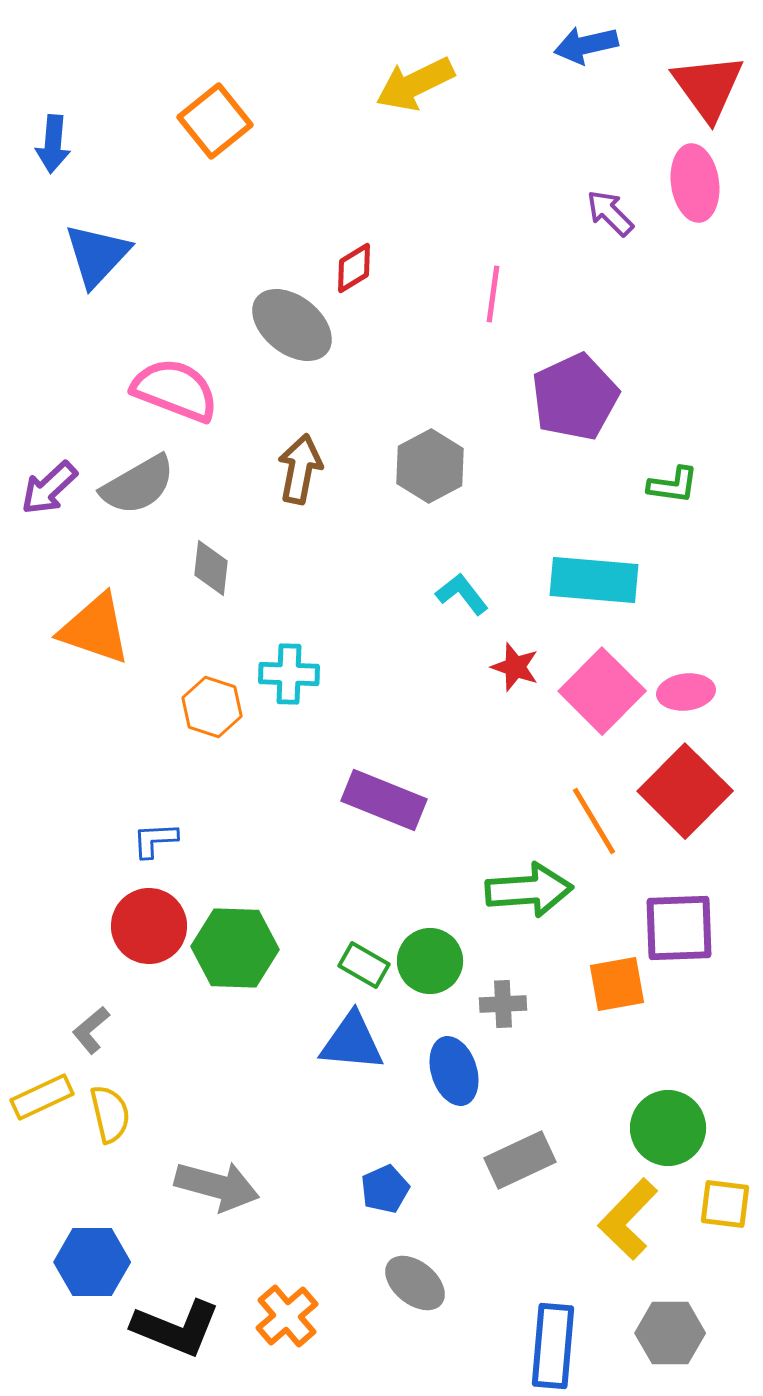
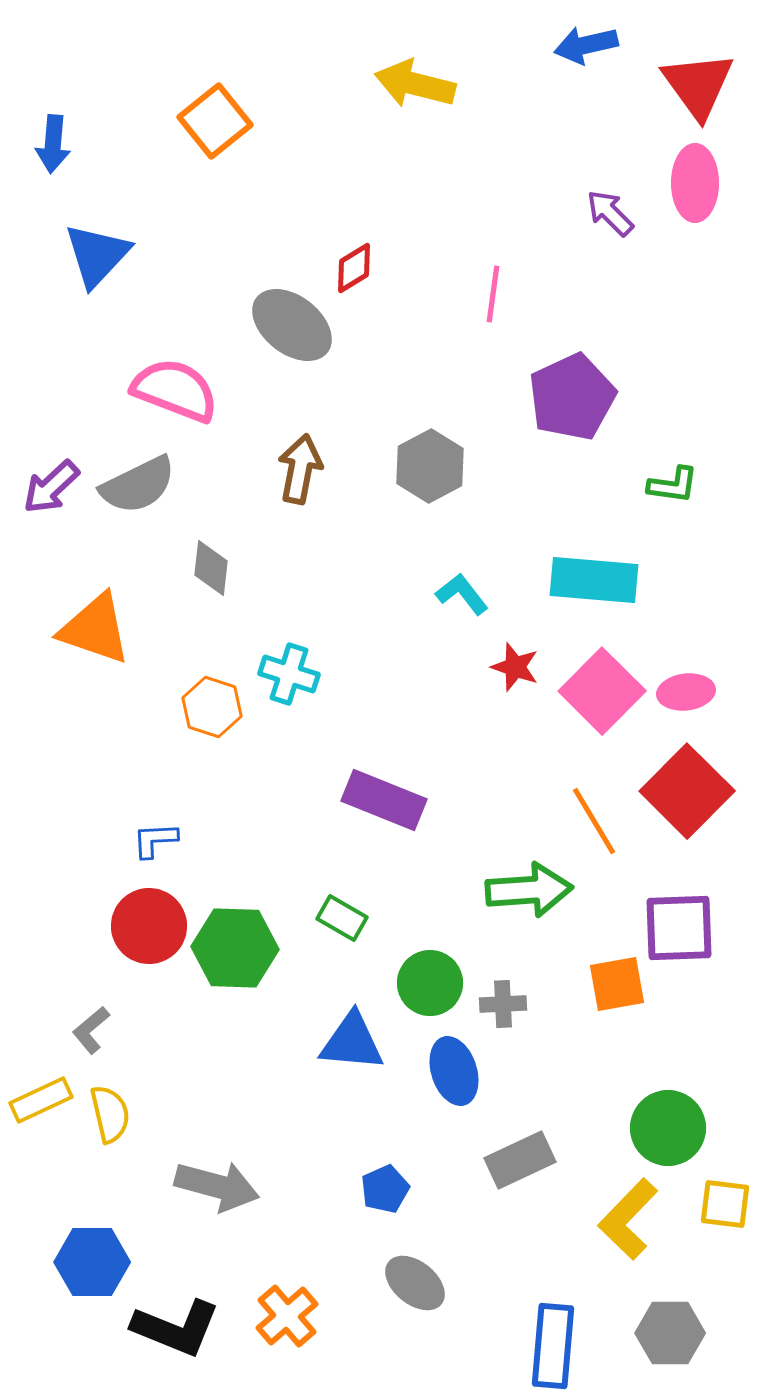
yellow arrow at (415, 84): rotated 40 degrees clockwise
red triangle at (708, 87): moved 10 px left, 2 px up
pink ellipse at (695, 183): rotated 8 degrees clockwise
purple pentagon at (575, 397): moved 3 px left
gray semicircle at (138, 485): rotated 4 degrees clockwise
purple arrow at (49, 488): moved 2 px right, 1 px up
cyan cross at (289, 674): rotated 16 degrees clockwise
red square at (685, 791): moved 2 px right
green circle at (430, 961): moved 22 px down
green rectangle at (364, 965): moved 22 px left, 47 px up
yellow rectangle at (42, 1097): moved 1 px left, 3 px down
